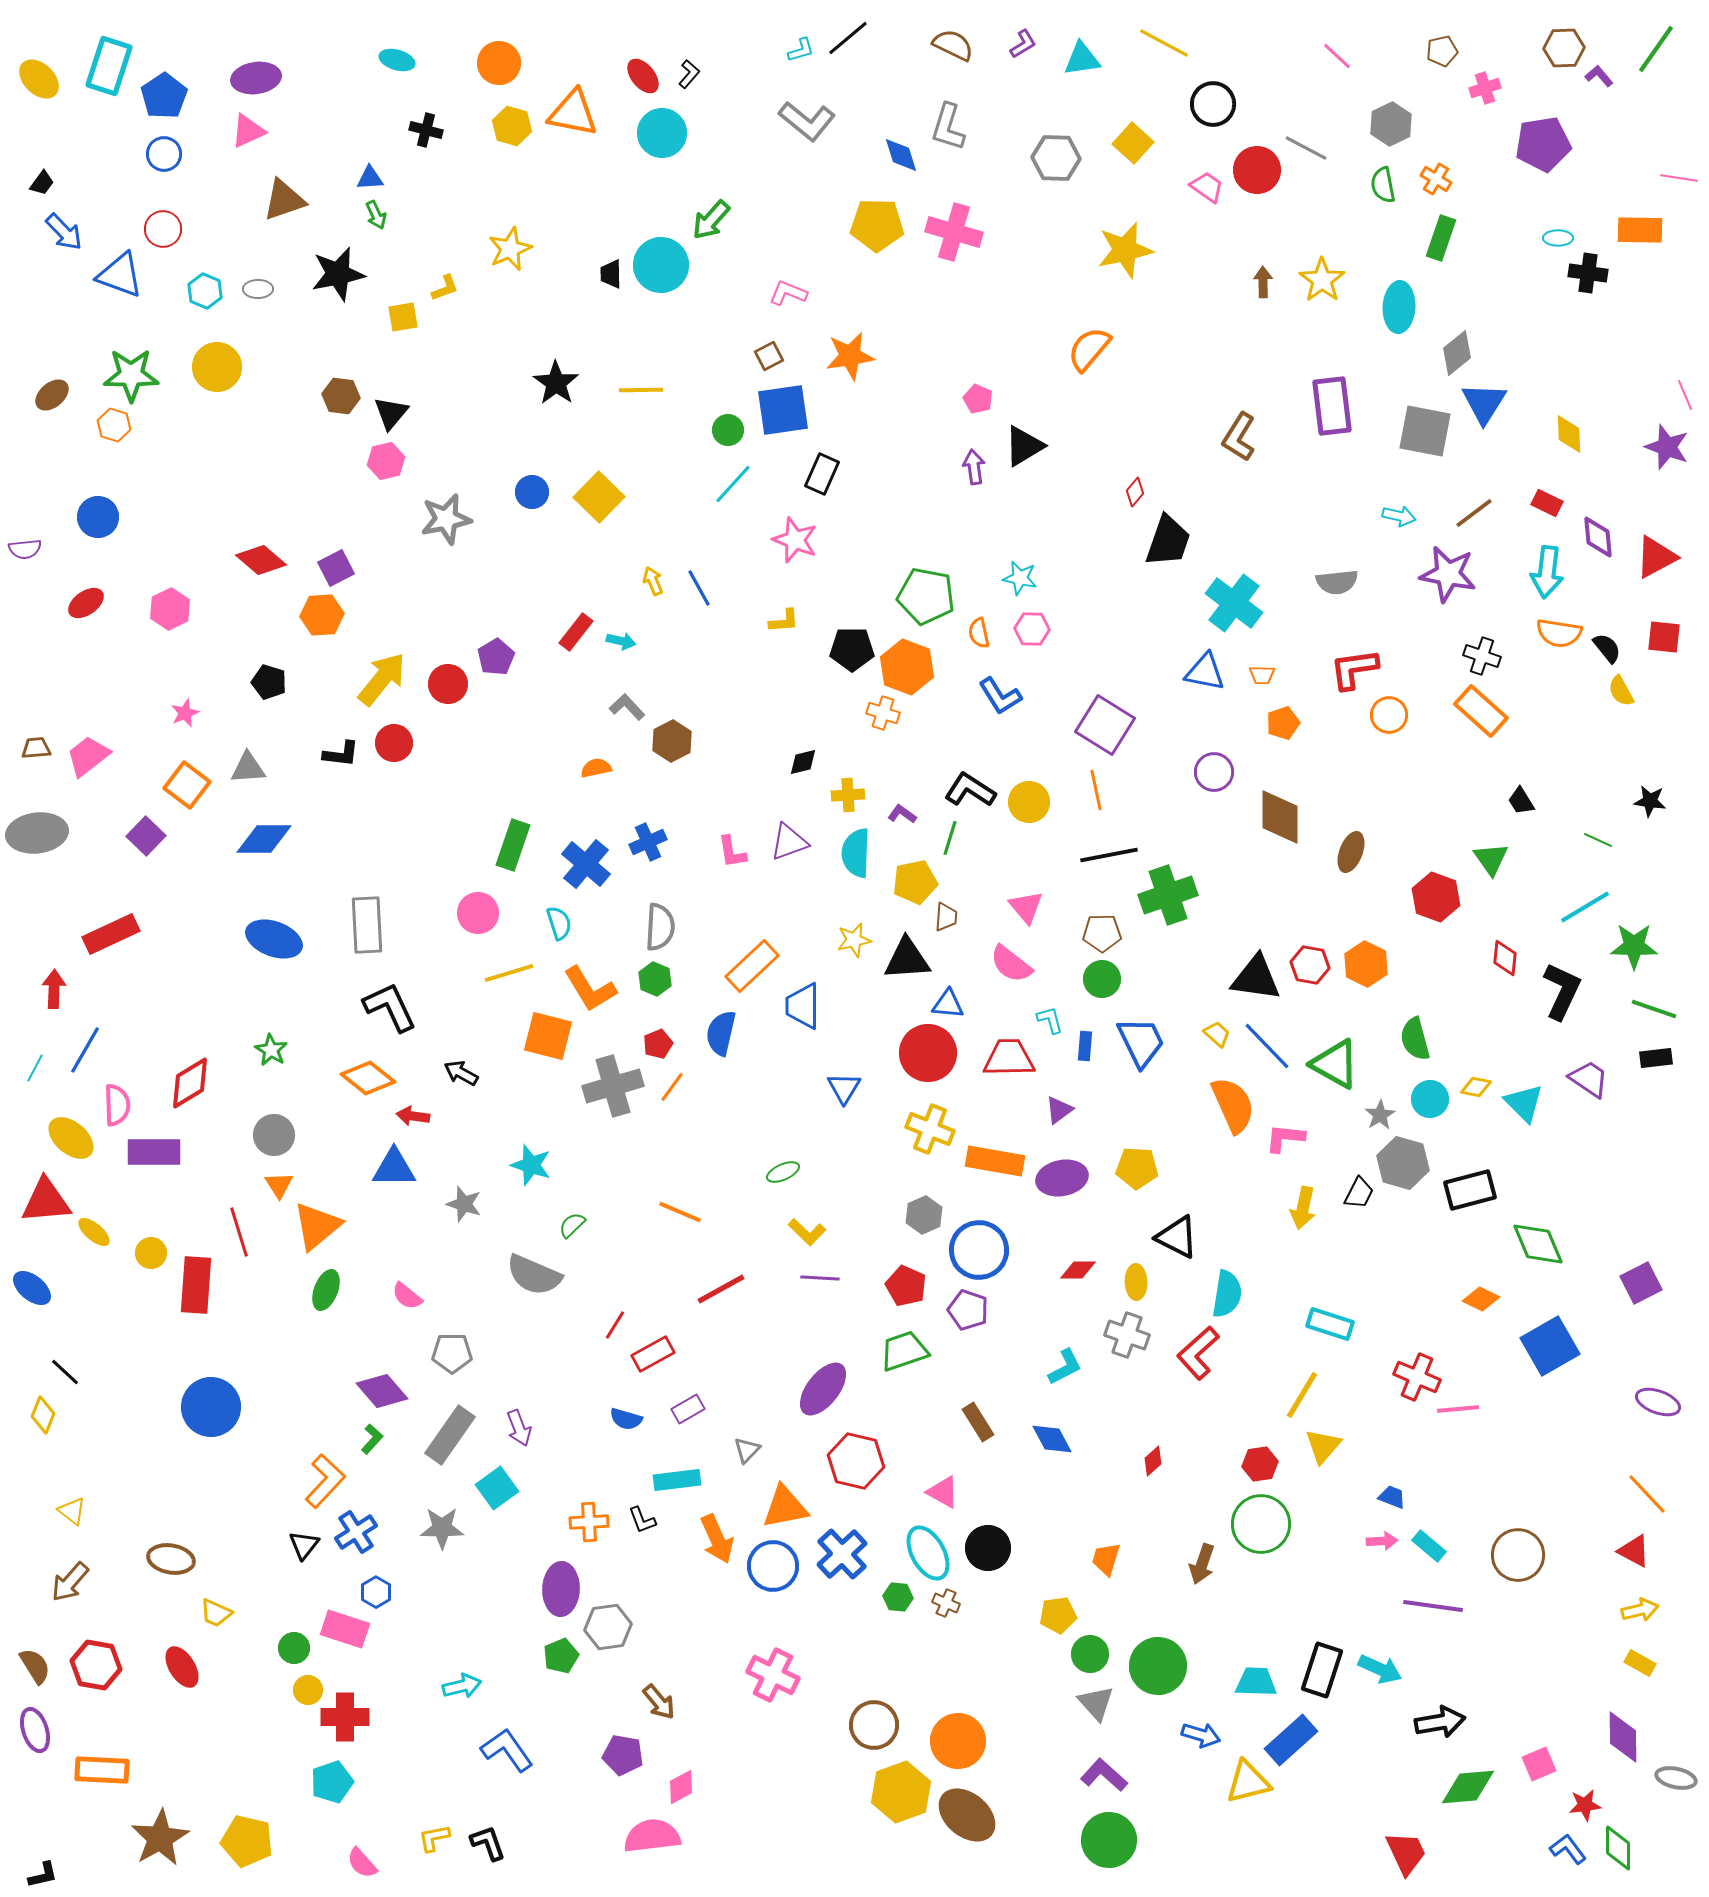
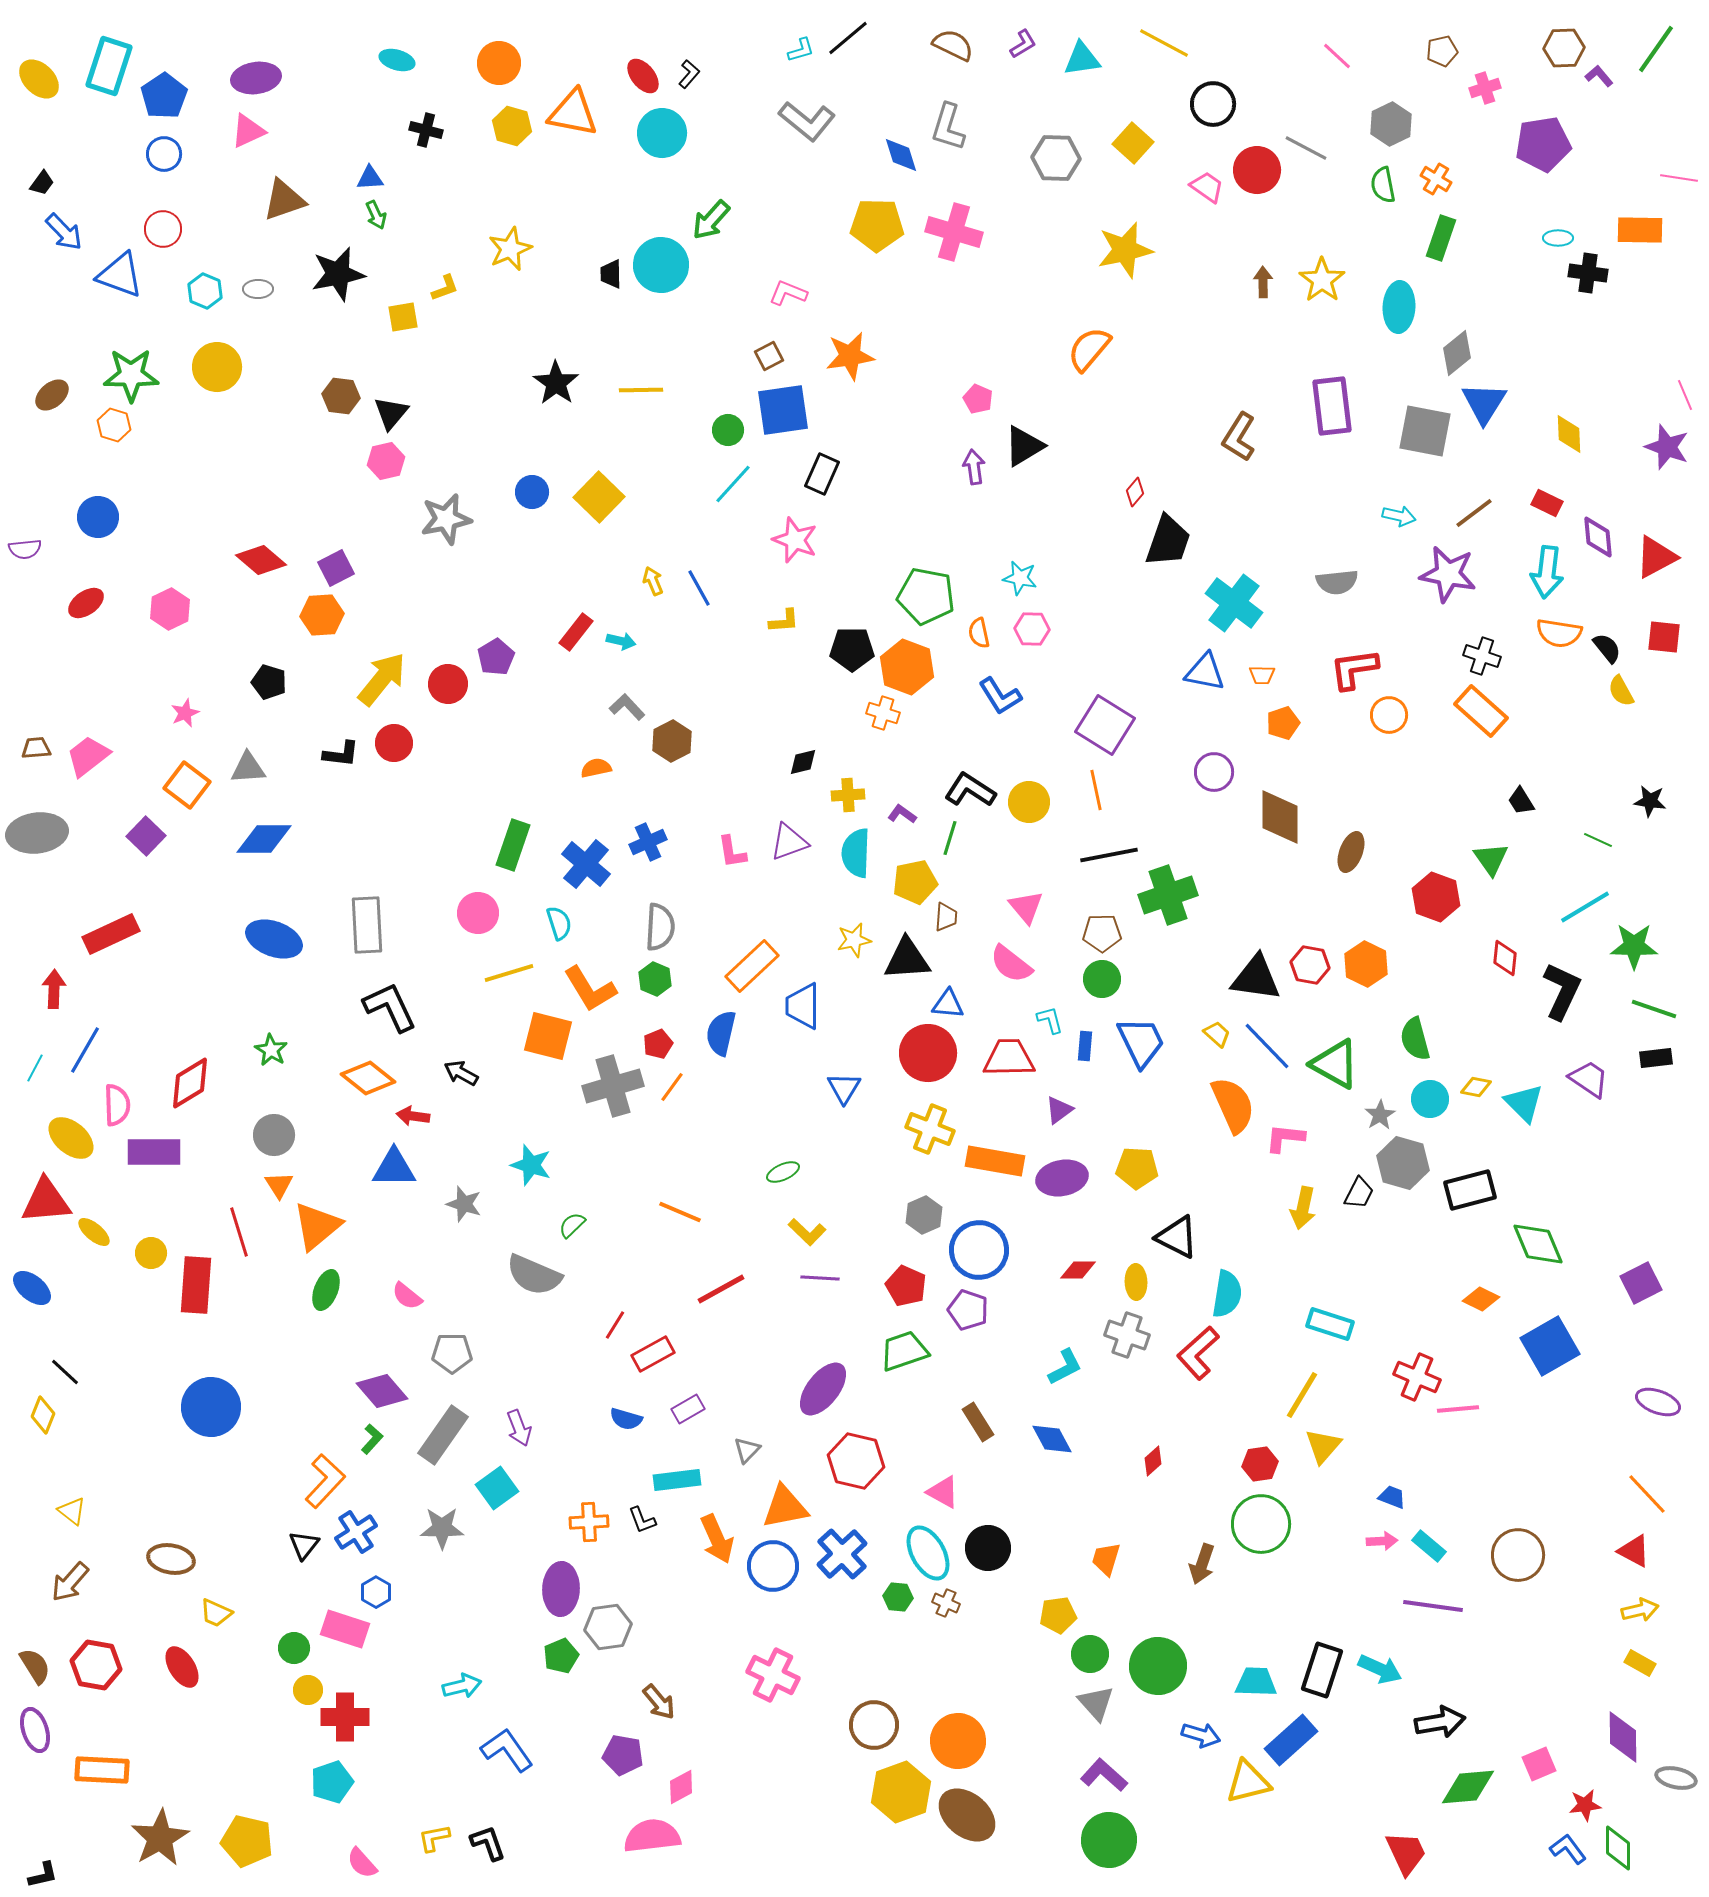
gray rectangle at (450, 1435): moved 7 px left
